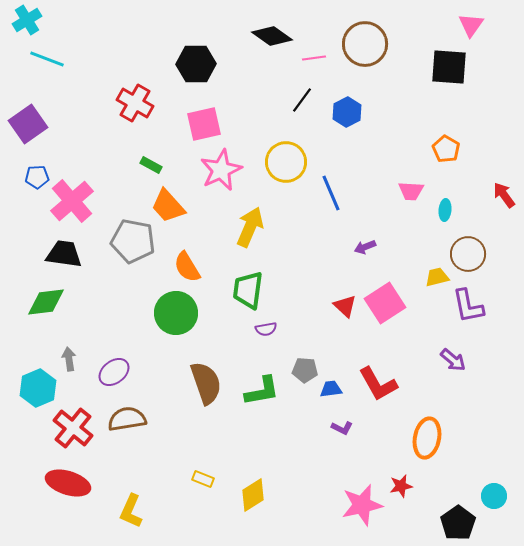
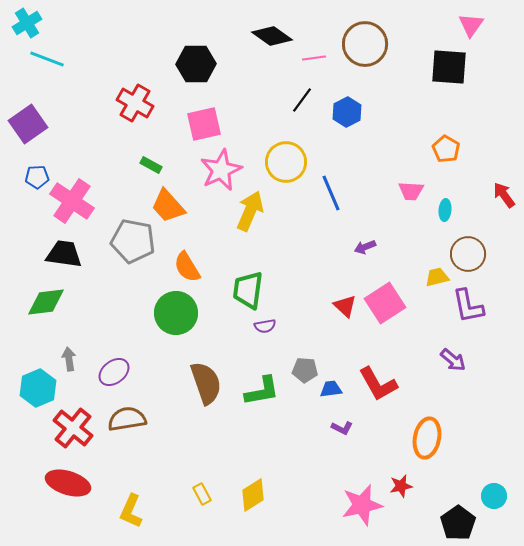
cyan cross at (27, 20): moved 3 px down
pink cross at (72, 201): rotated 15 degrees counterclockwise
yellow arrow at (250, 227): moved 16 px up
purple semicircle at (266, 329): moved 1 px left, 3 px up
yellow rectangle at (203, 479): moved 1 px left, 15 px down; rotated 40 degrees clockwise
